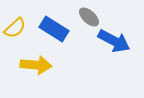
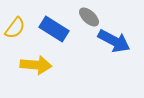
yellow semicircle: rotated 10 degrees counterclockwise
